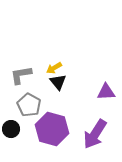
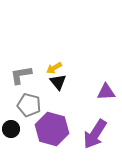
gray pentagon: rotated 15 degrees counterclockwise
